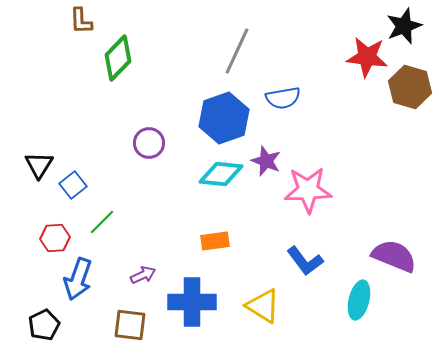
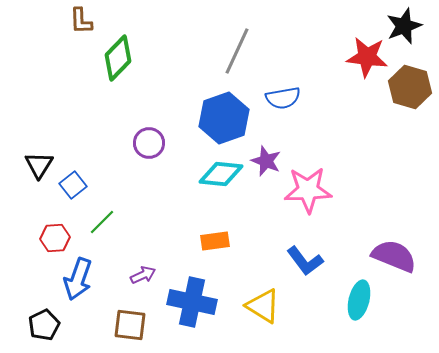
blue cross: rotated 12 degrees clockwise
